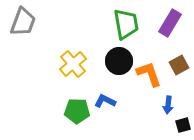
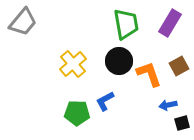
gray trapezoid: rotated 20 degrees clockwise
brown square: moved 1 px down
blue L-shape: rotated 55 degrees counterclockwise
blue arrow: rotated 72 degrees clockwise
green pentagon: moved 2 px down
black square: moved 1 px left, 2 px up
